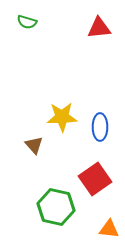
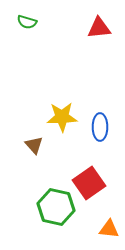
red square: moved 6 px left, 4 px down
